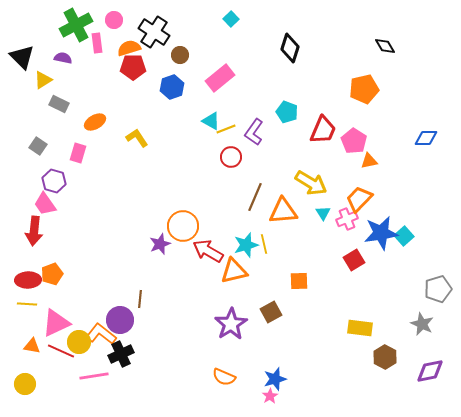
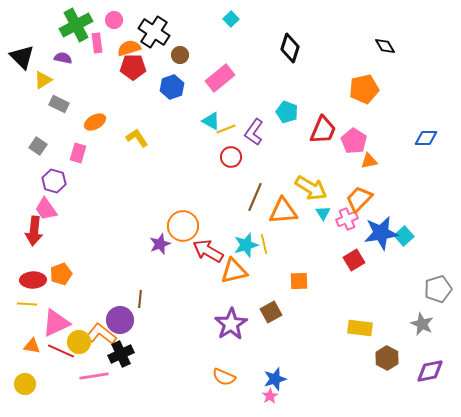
yellow arrow at (311, 183): moved 5 px down
pink trapezoid at (45, 204): moved 1 px right, 5 px down
orange pentagon at (52, 274): moved 9 px right
red ellipse at (28, 280): moved 5 px right
brown hexagon at (385, 357): moved 2 px right, 1 px down
